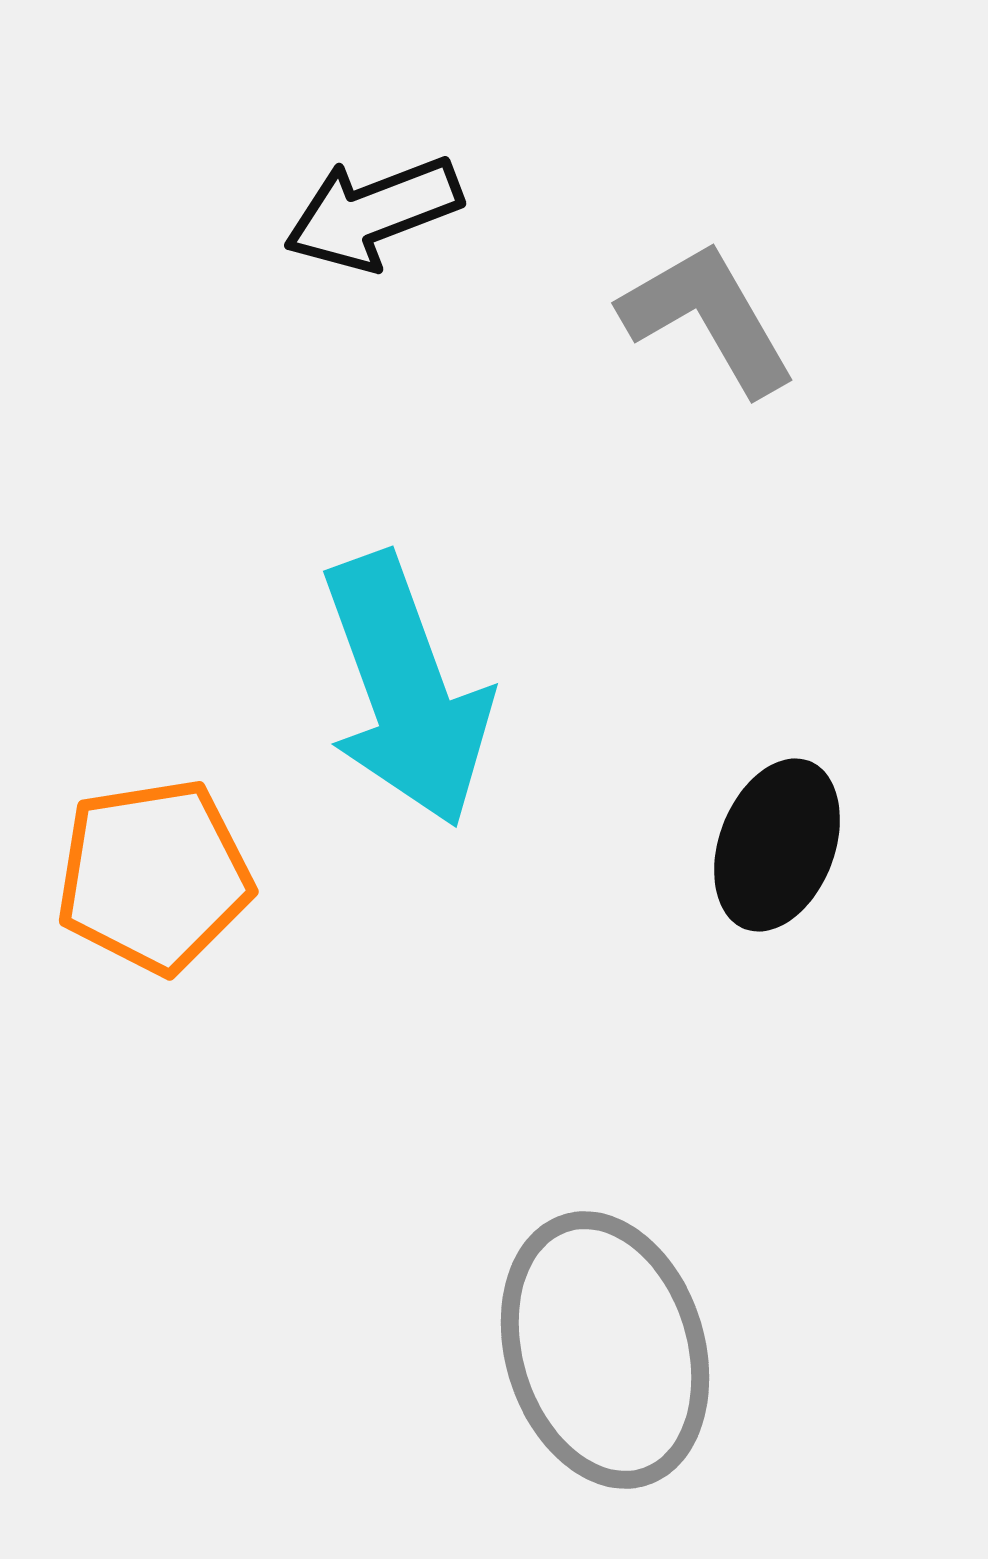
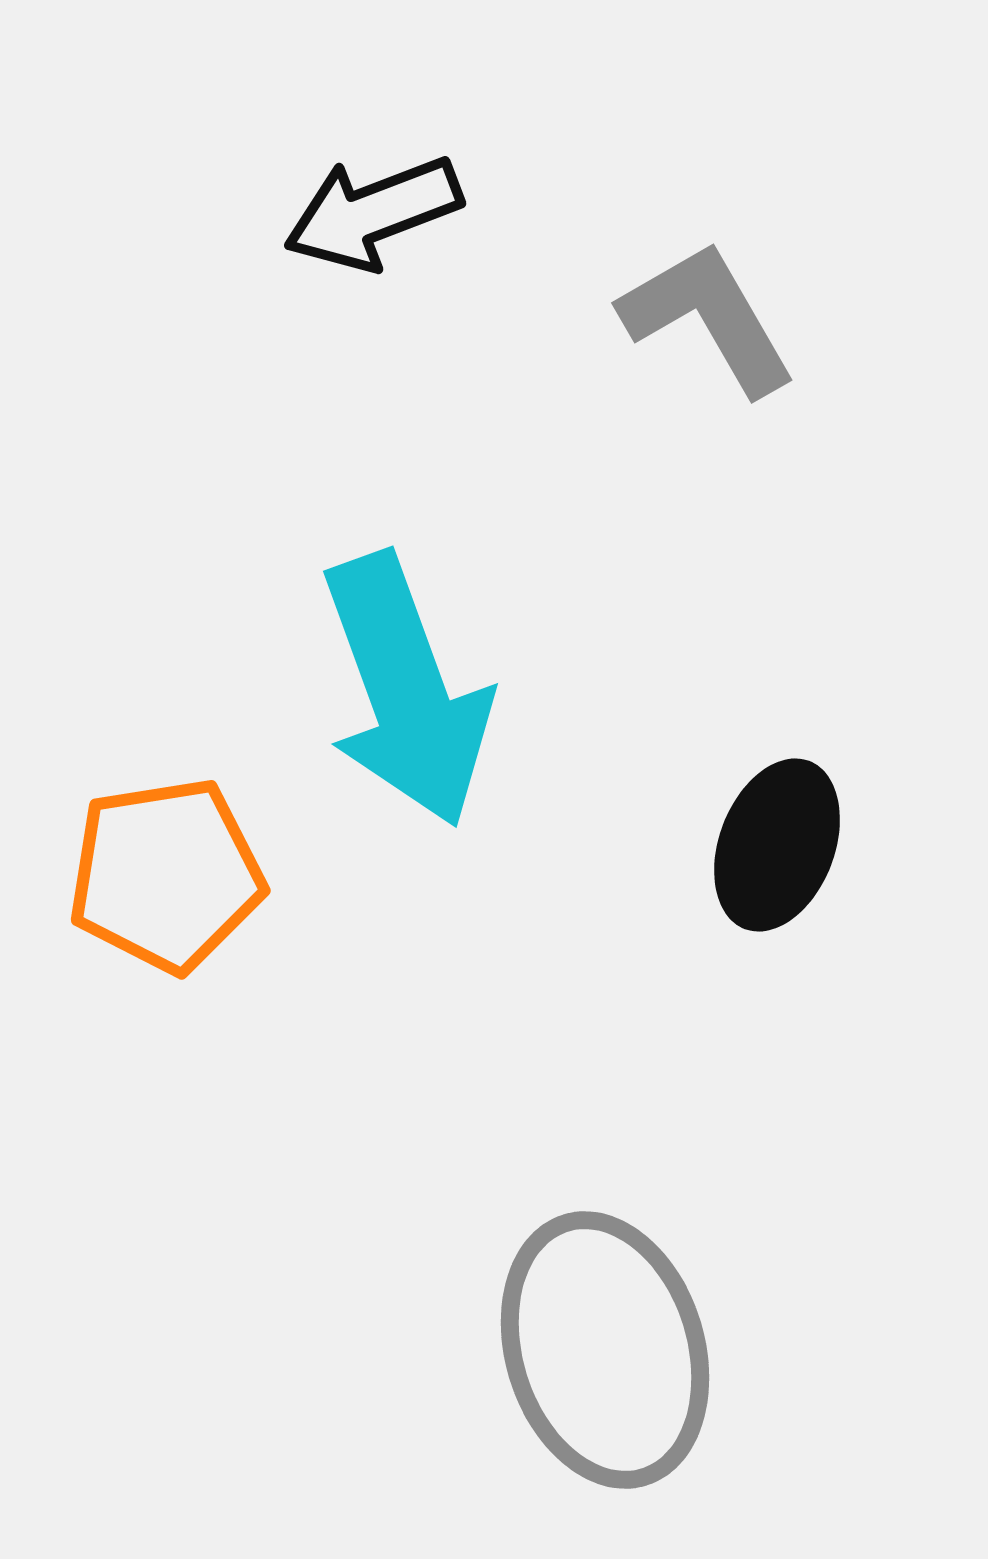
orange pentagon: moved 12 px right, 1 px up
